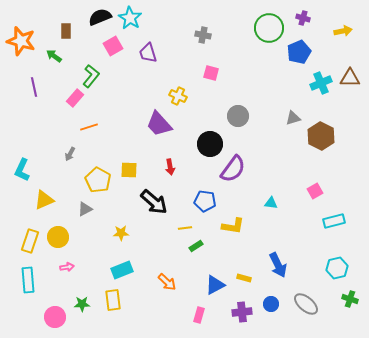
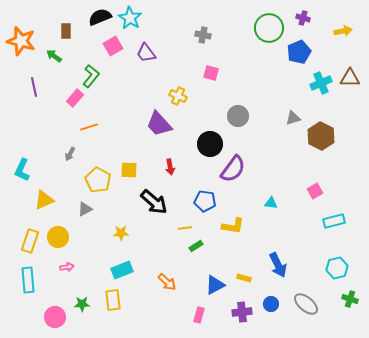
purple trapezoid at (148, 53): moved 2 px left; rotated 20 degrees counterclockwise
